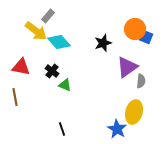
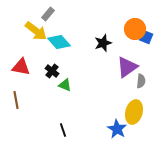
gray rectangle: moved 2 px up
brown line: moved 1 px right, 3 px down
black line: moved 1 px right, 1 px down
